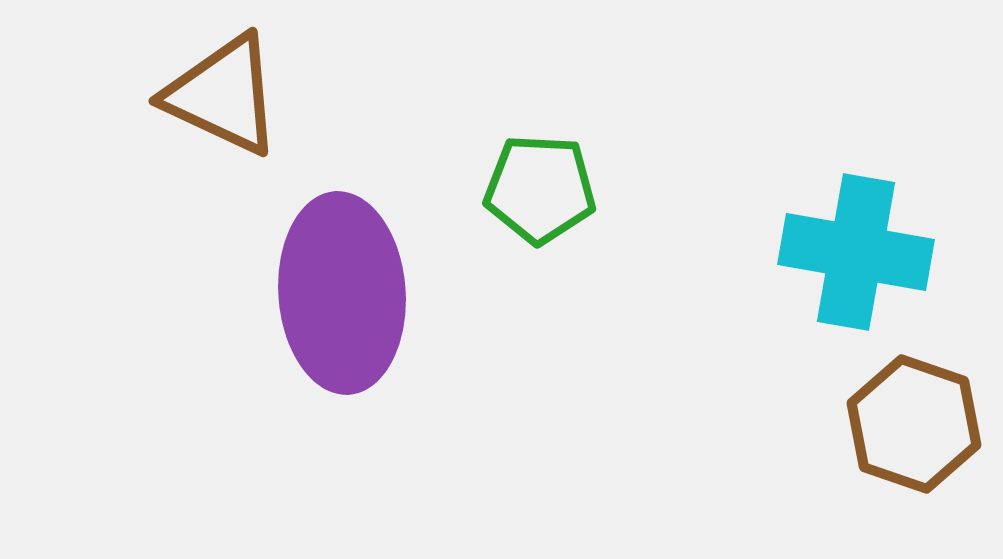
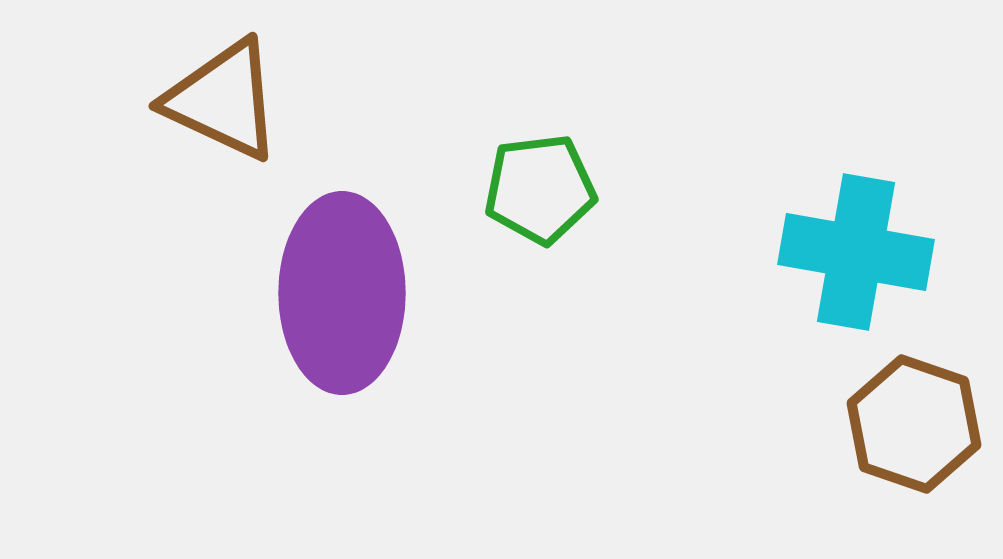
brown triangle: moved 5 px down
green pentagon: rotated 10 degrees counterclockwise
purple ellipse: rotated 4 degrees clockwise
